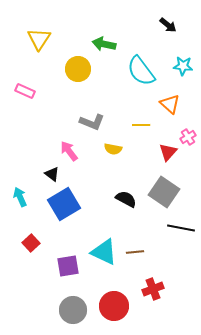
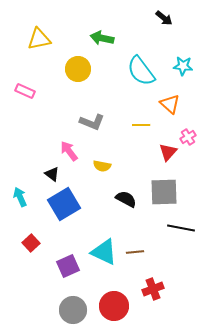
black arrow: moved 4 px left, 7 px up
yellow triangle: rotated 45 degrees clockwise
green arrow: moved 2 px left, 6 px up
yellow semicircle: moved 11 px left, 17 px down
gray square: rotated 36 degrees counterclockwise
purple square: rotated 15 degrees counterclockwise
